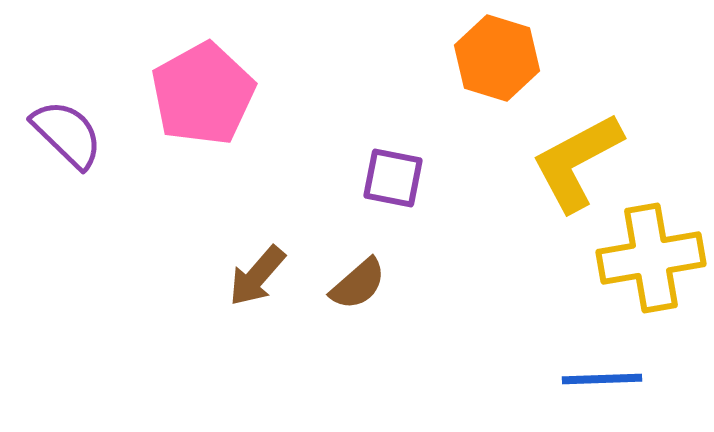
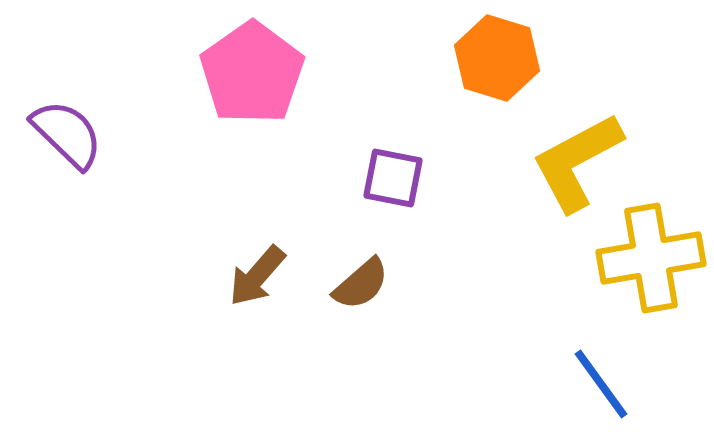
pink pentagon: moved 49 px right, 21 px up; rotated 6 degrees counterclockwise
brown semicircle: moved 3 px right
blue line: moved 1 px left, 5 px down; rotated 56 degrees clockwise
